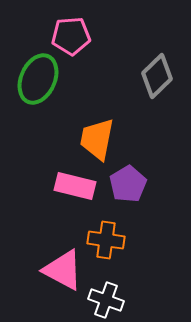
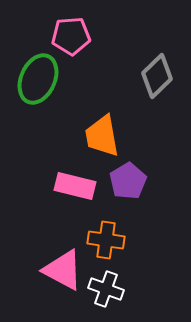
orange trapezoid: moved 5 px right, 3 px up; rotated 21 degrees counterclockwise
purple pentagon: moved 3 px up
white cross: moved 11 px up
